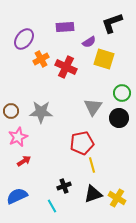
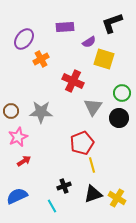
red cross: moved 7 px right, 14 px down
red pentagon: rotated 10 degrees counterclockwise
